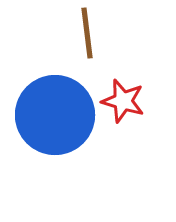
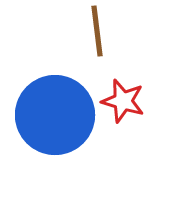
brown line: moved 10 px right, 2 px up
